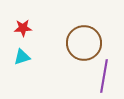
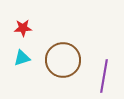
brown circle: moved 21 px left, 17 px down
cyan triangle: moved 1 px down
